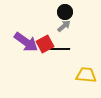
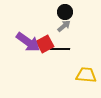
purple arrow: moved 2 px right
